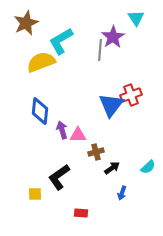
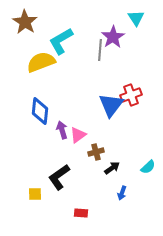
brown star: moved 1 px left, 1 px up; rotated 15 degrees counterclockwise
pink triangle: rotated 36 degrees counterclockwise
